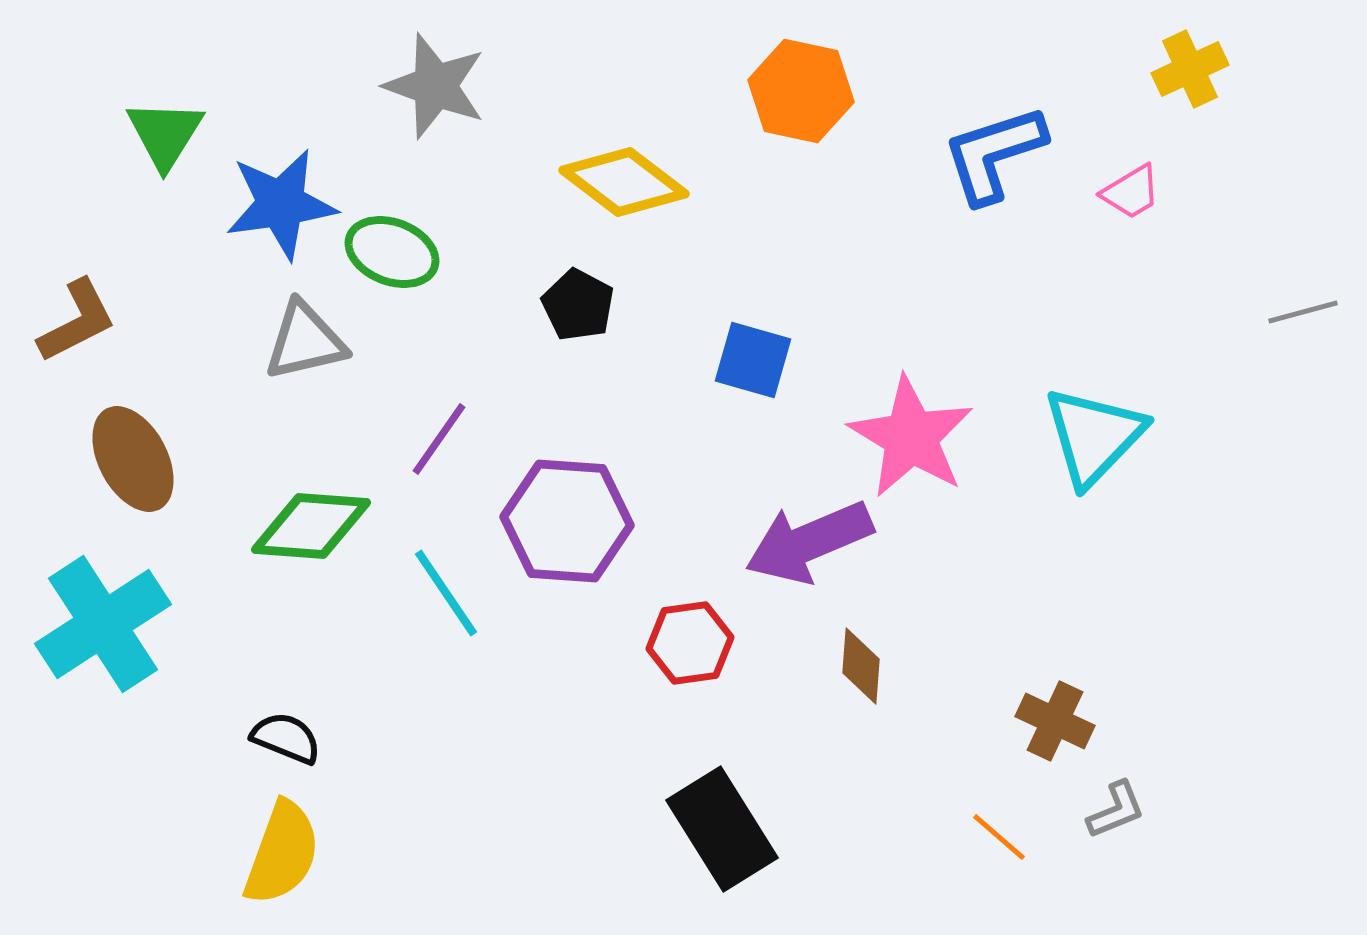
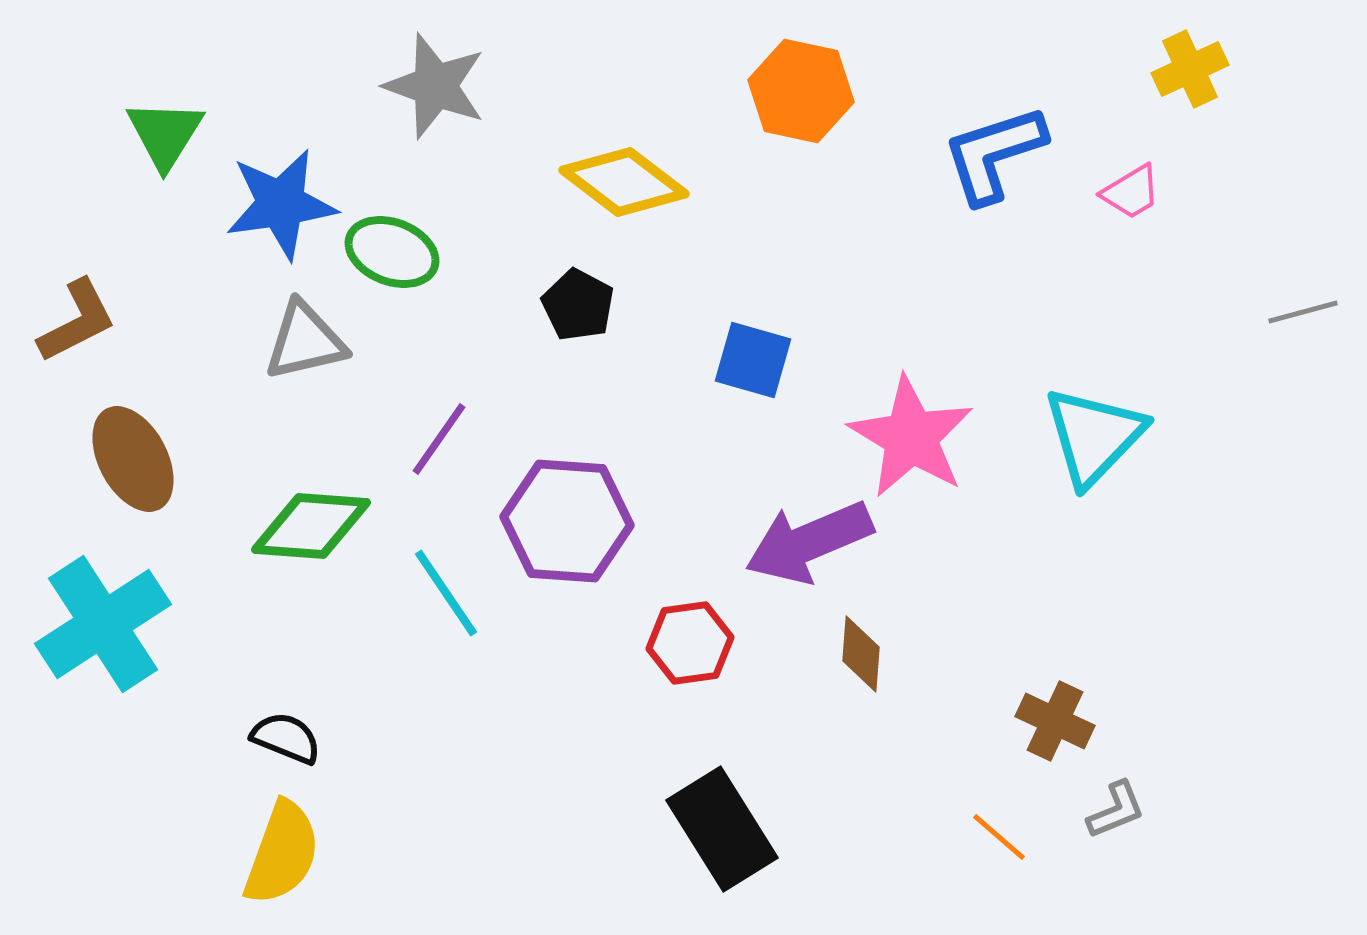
brown diamond: moved 12 px up
